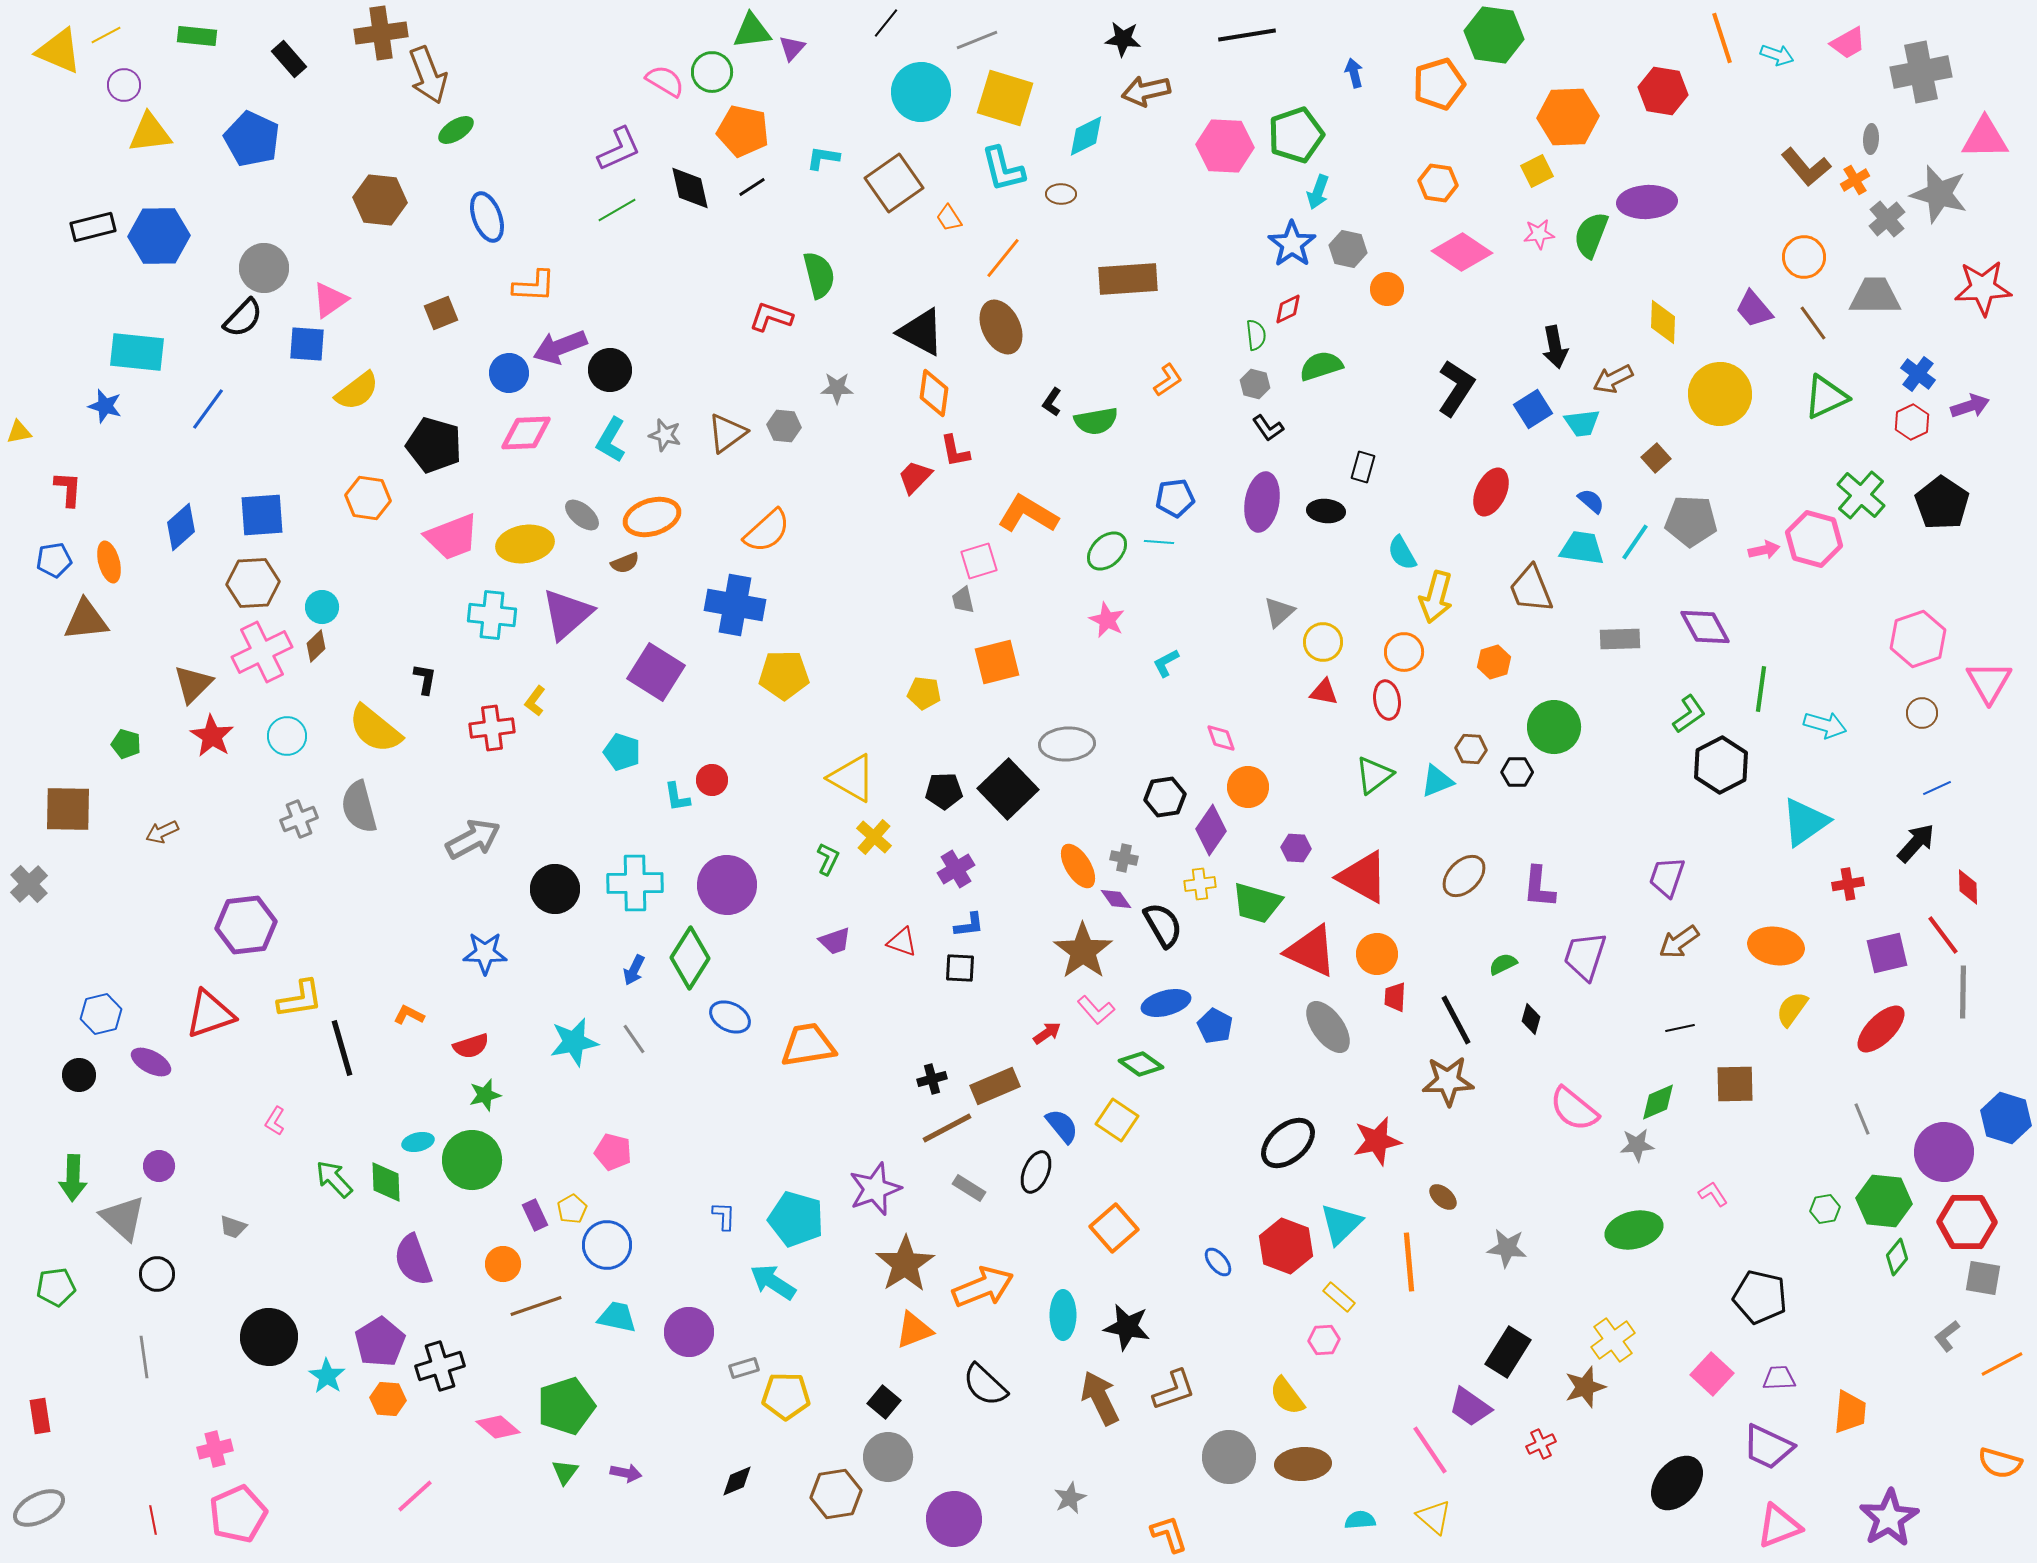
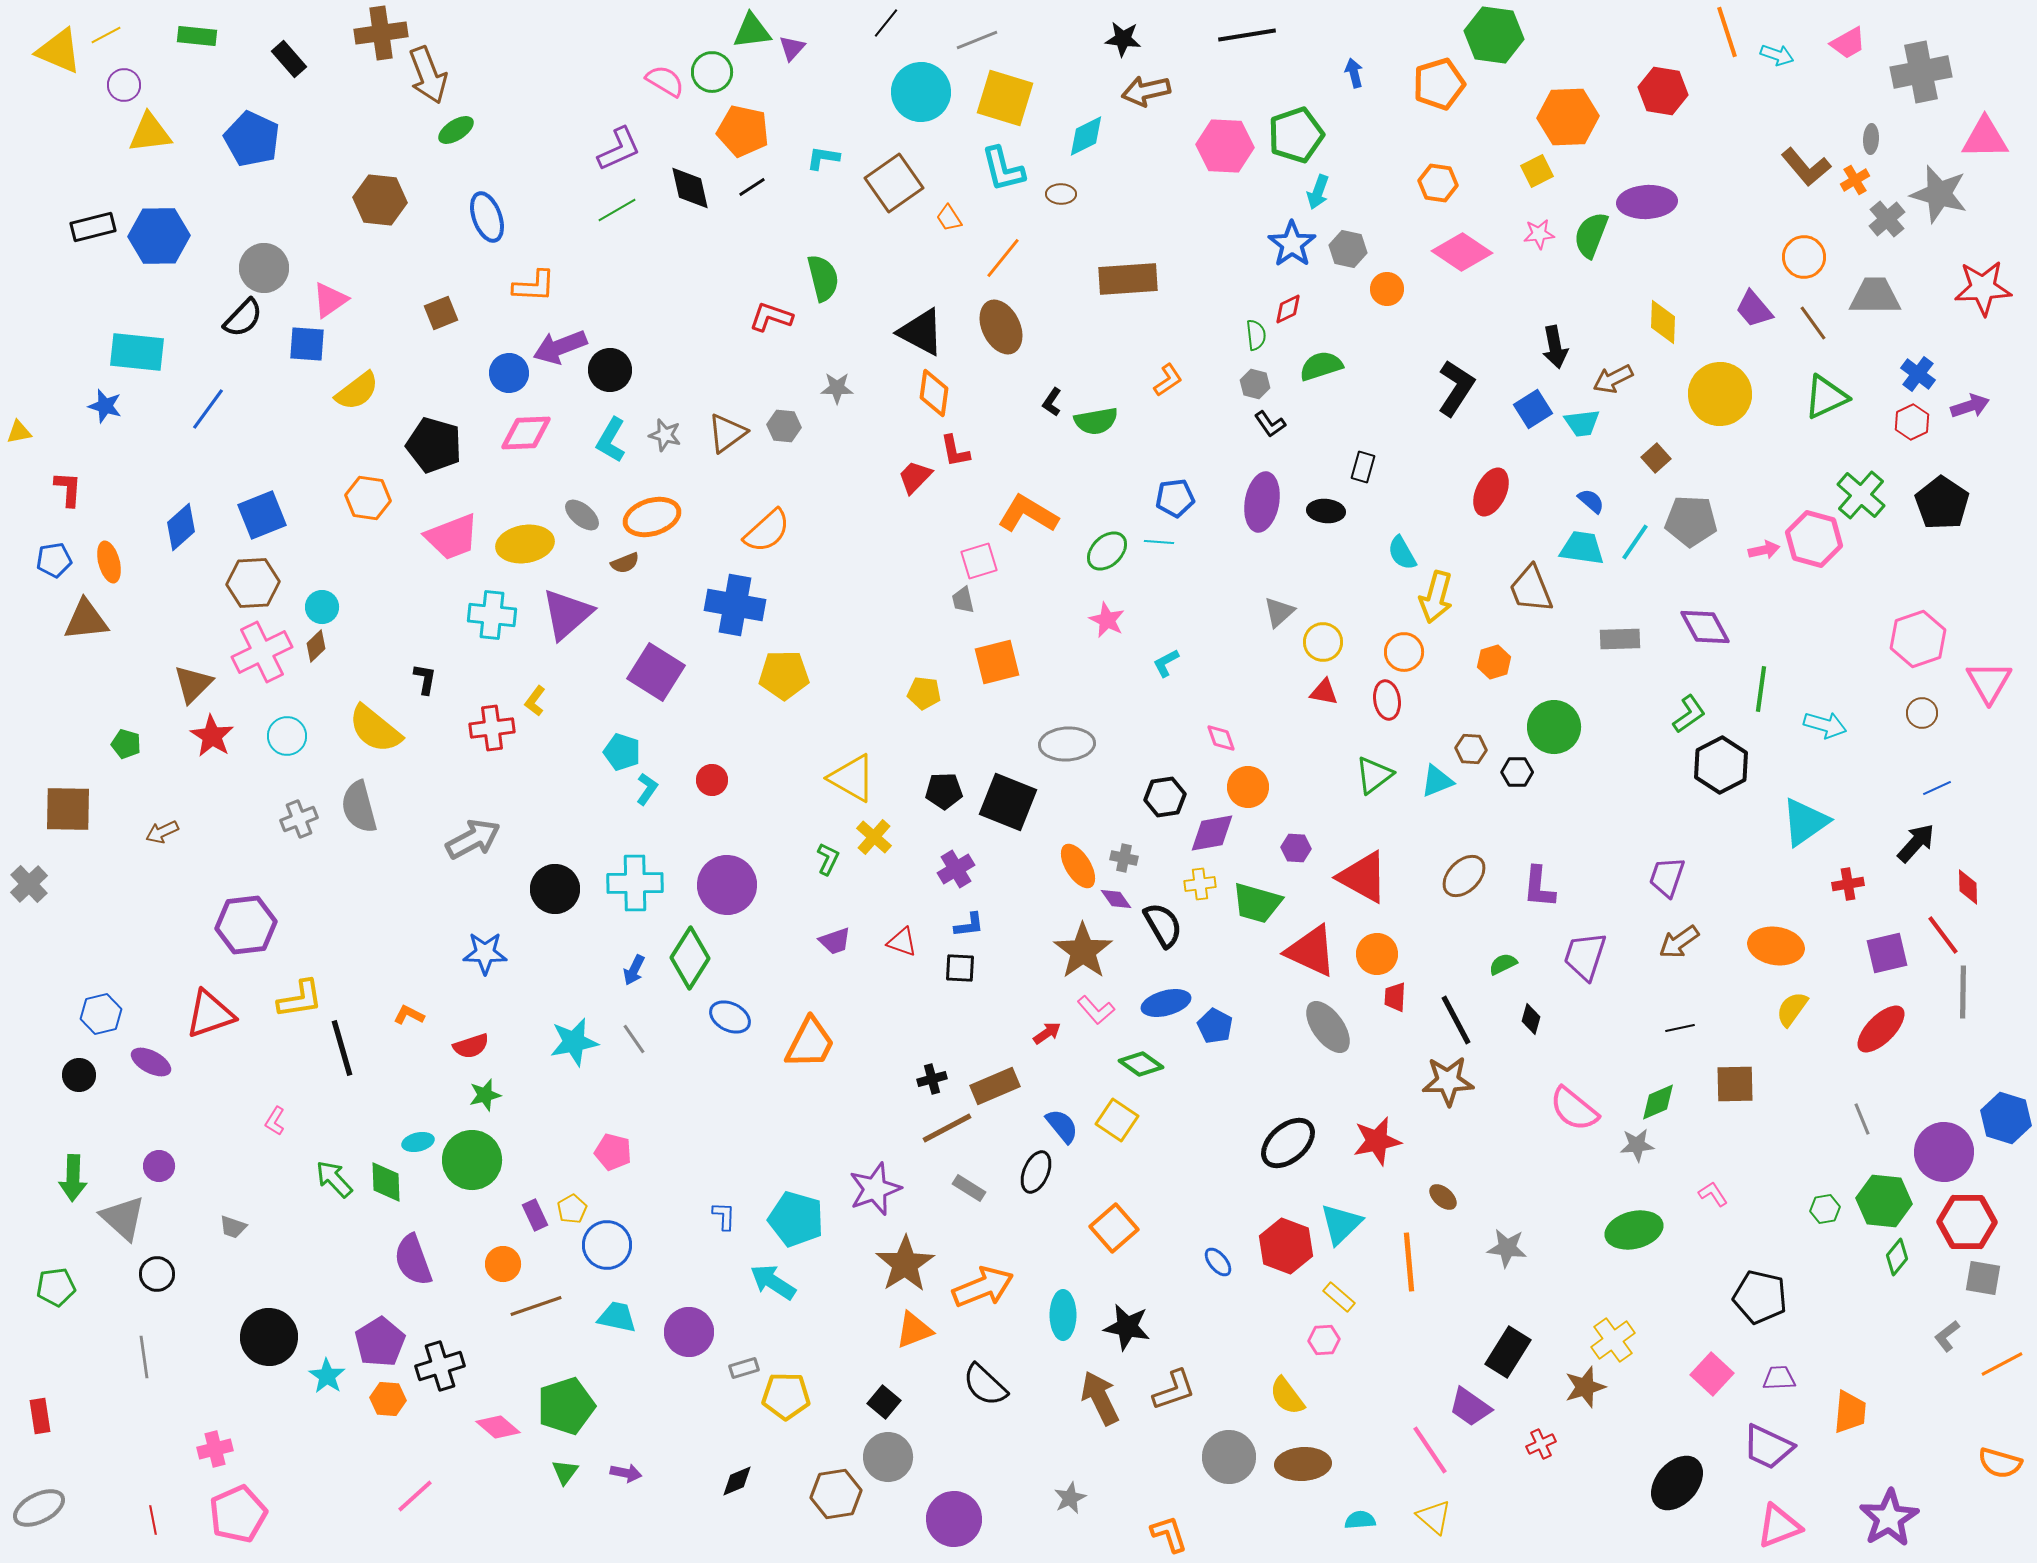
orange line at (1722, 38): moved 5 px right, 6 px up
green semicircle at (819, 275): moved 4 px right, 3 px down
black L-shape at (1268, 428): moved 2 px right, 4 px up
blue square at (262, 515): rotated 18 degrees counterclockwise
black square at (1008, 789): moved 13 px down; rotated 24 degrees counterclockwise
cyan L-shape at (677, 797): moved 30 px left, 8 px up; rotated 136 degrees counterclockwise
purple diamond at (1211, 830): moved 1 px right, 3 px down; rotated 45 degrees clockwise
orange trapezoid at (808, 1045): moved 2 px right, 2 px up; rotated 126 degrees clockwise
